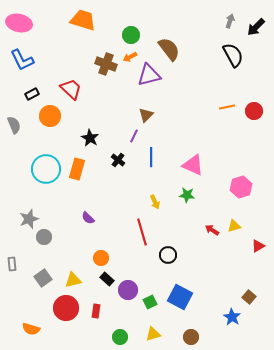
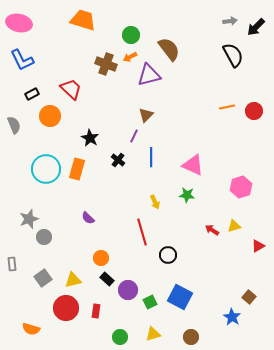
gray arrow at (230, 21): rotated 64 degrees clockwise
